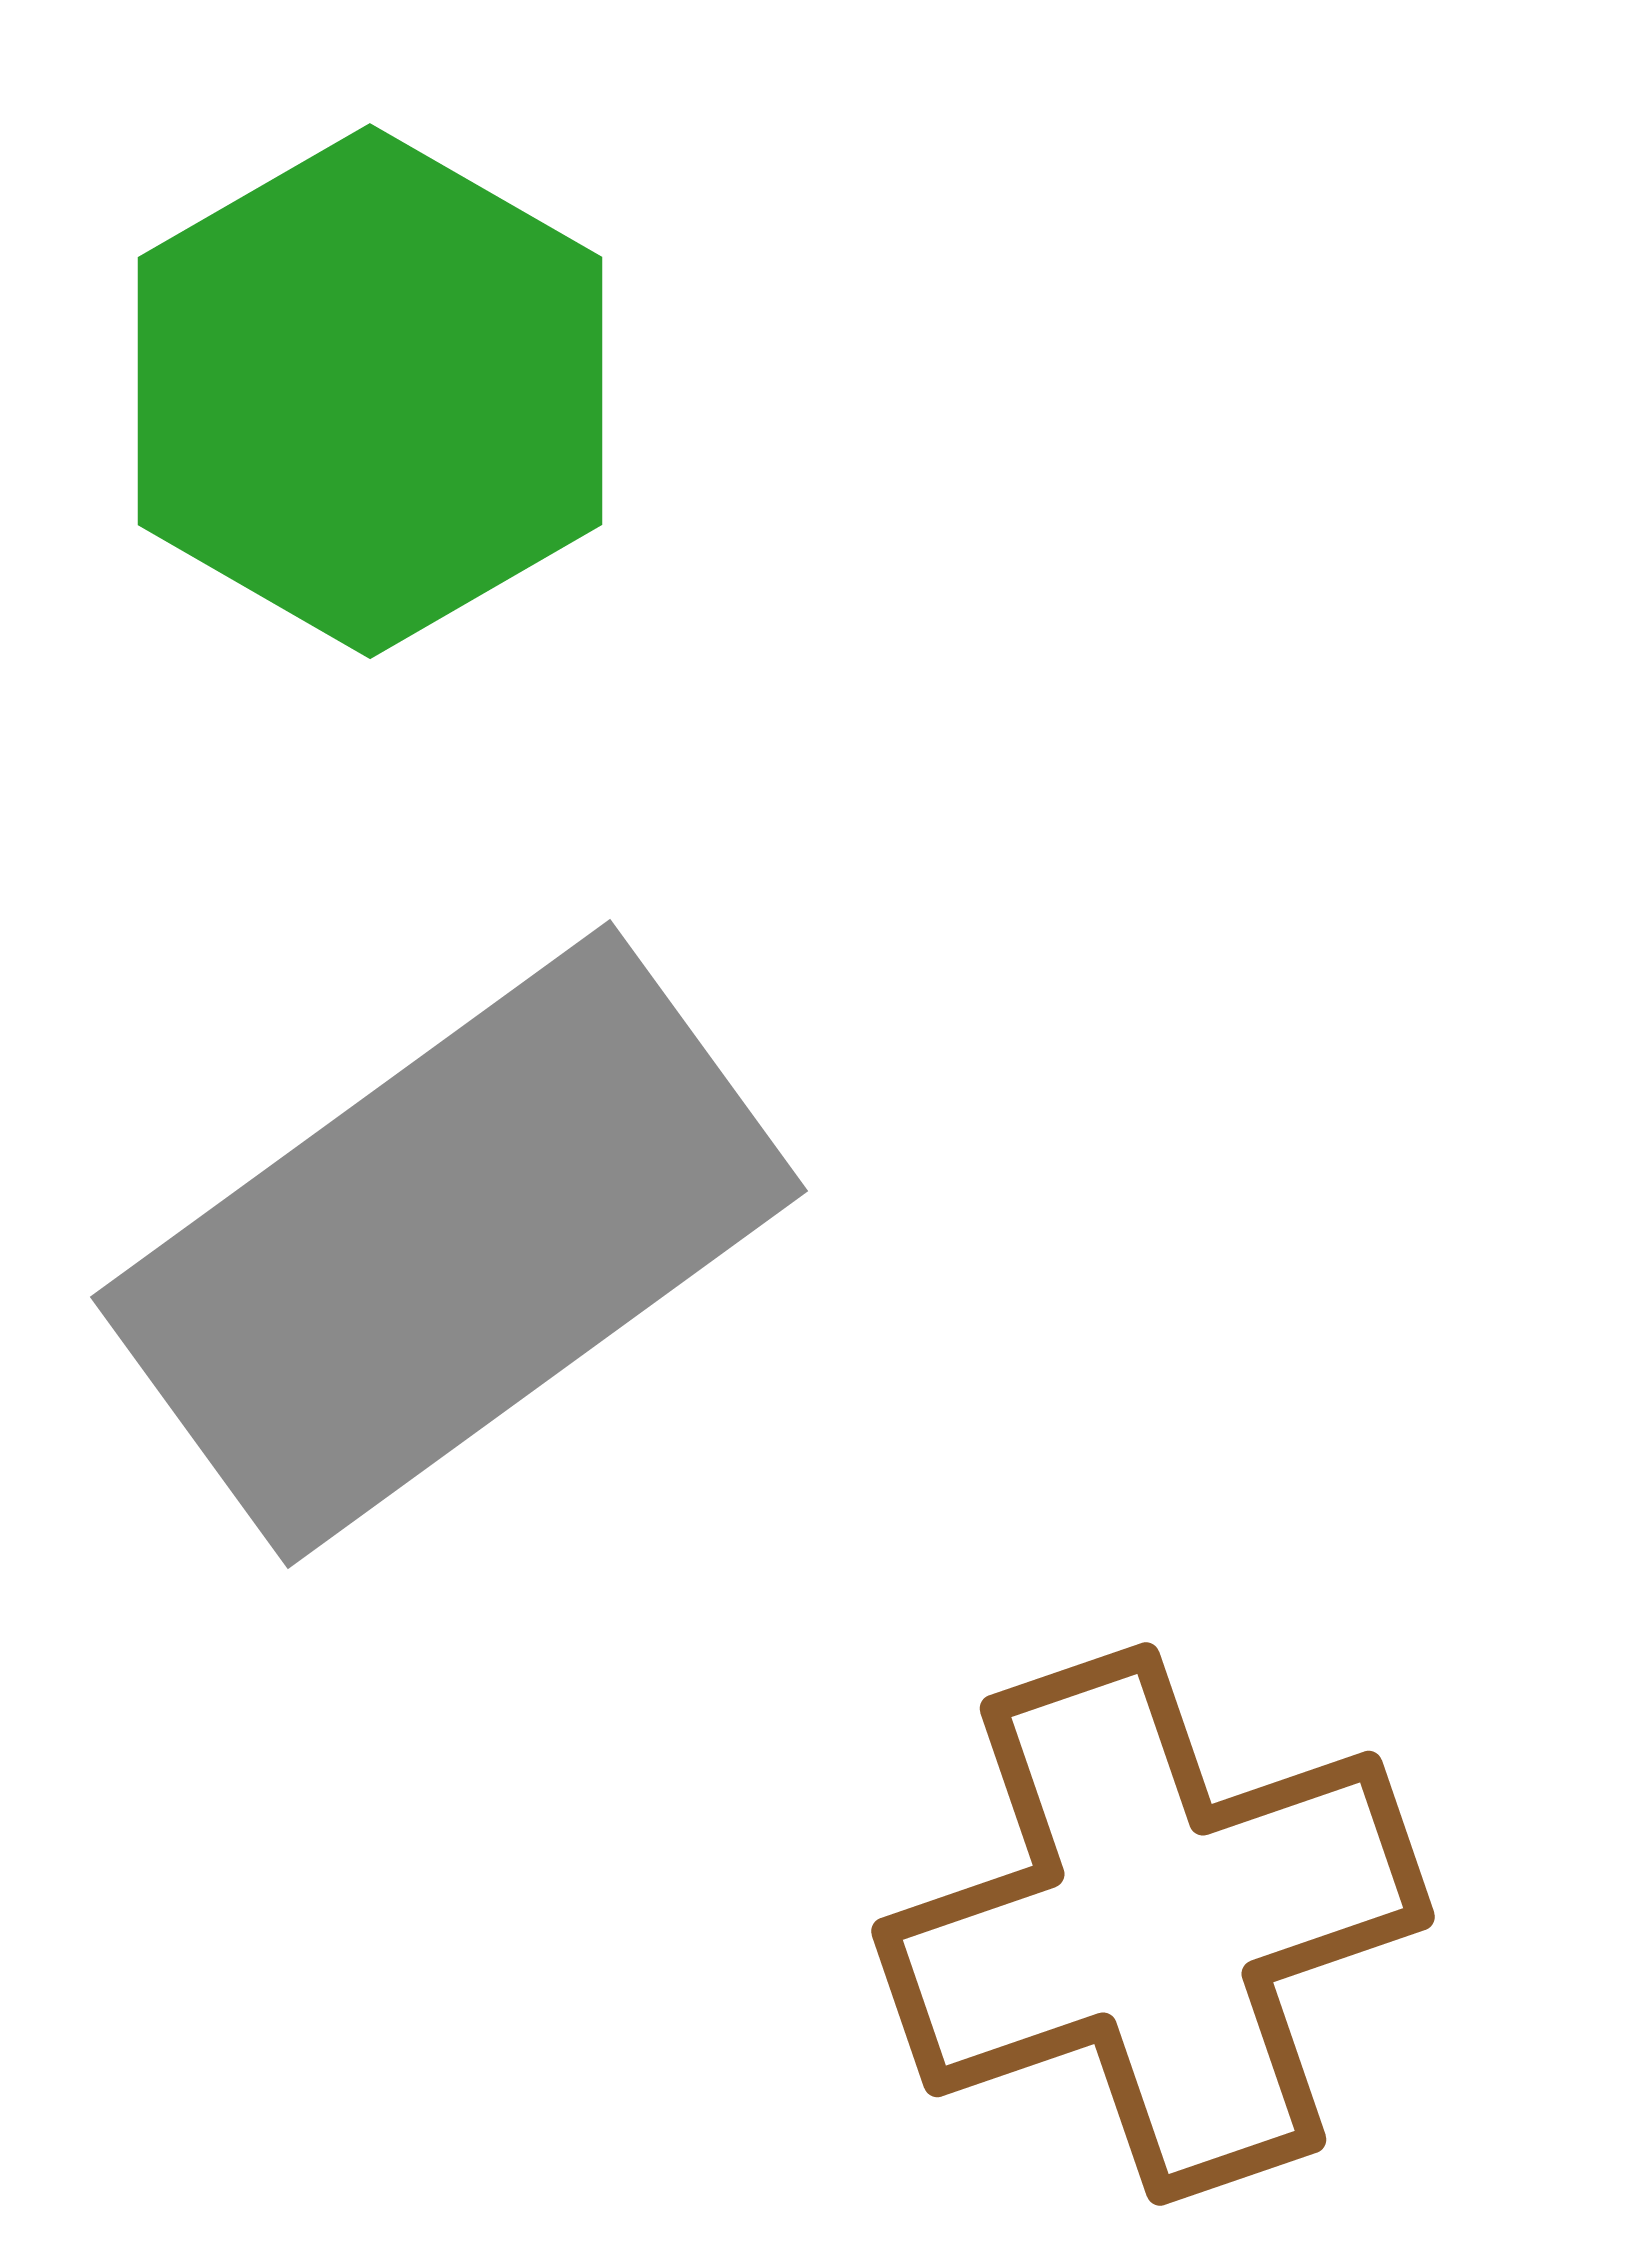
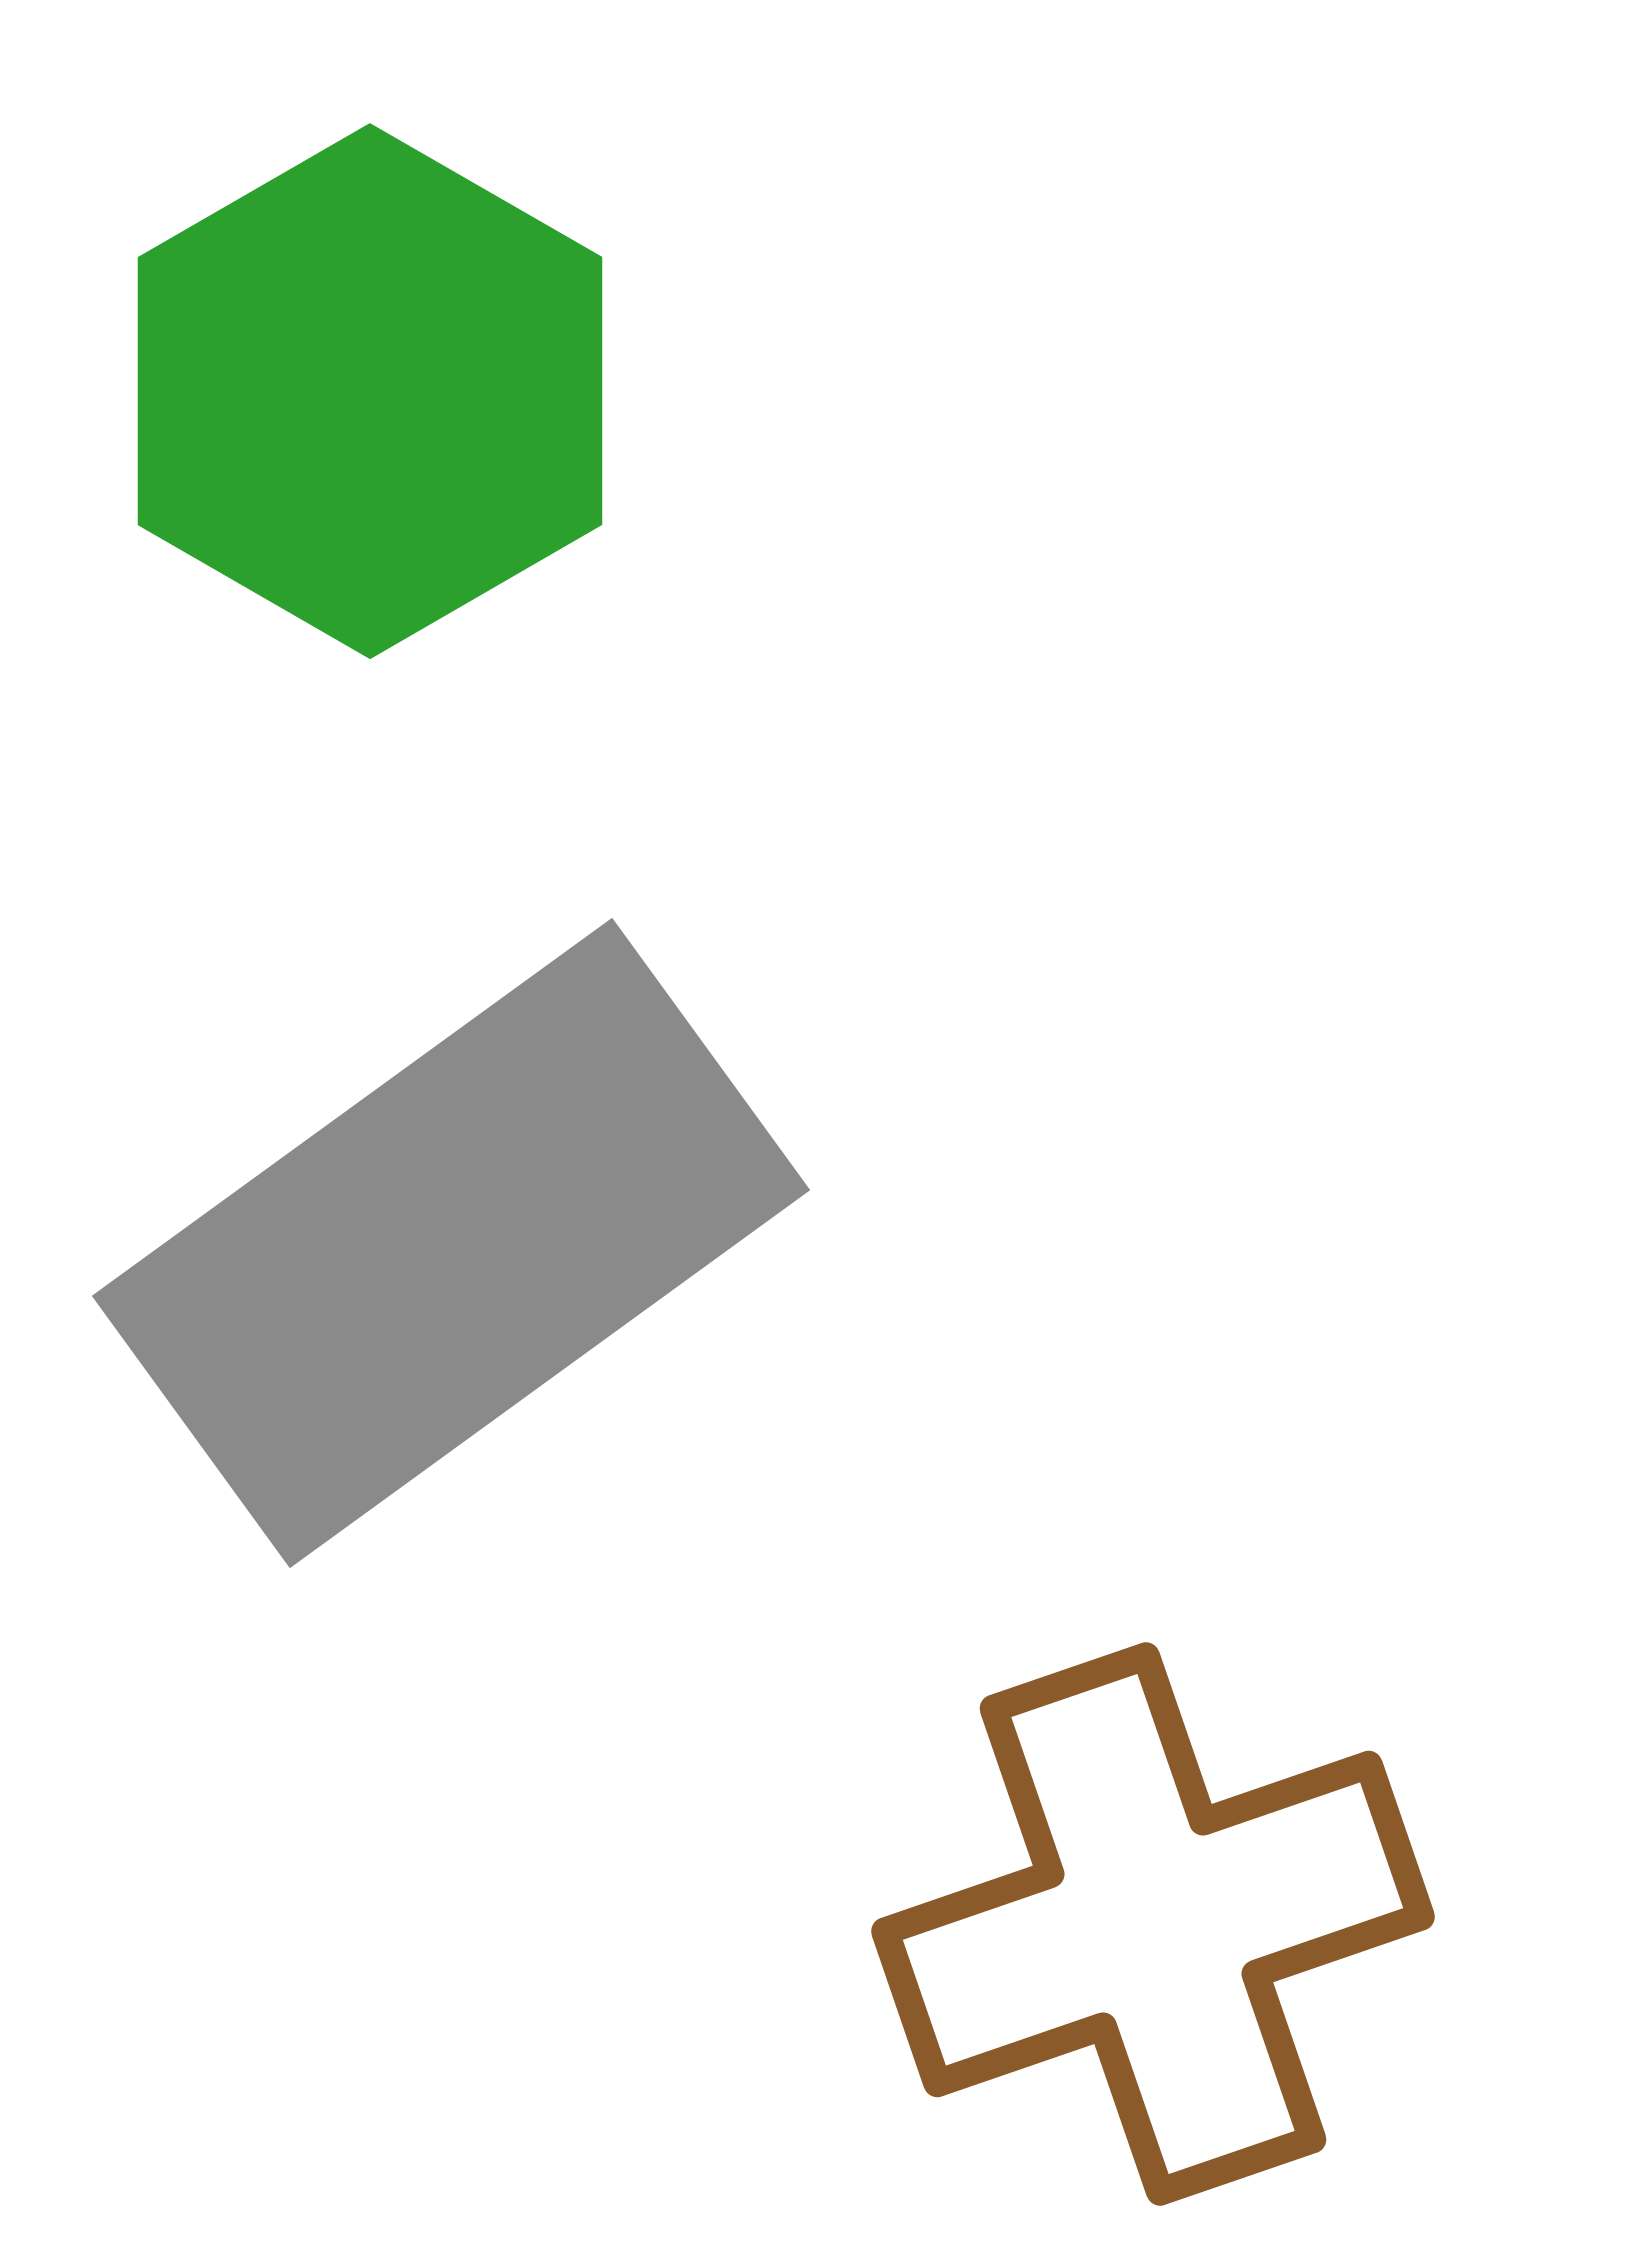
gray rectangle: moved 2 px right, 1 px up
